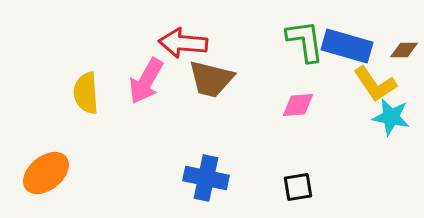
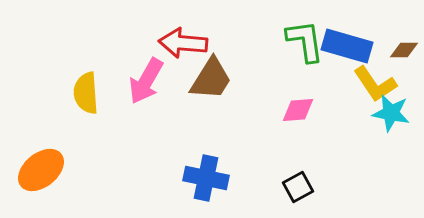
brown trapezoid: rotated 72 degrees counterclockwise
pink diamond: moved 5 px down
cyan star: moved 4 px up
orange ellipse: moved 5 px left, 3 px up
black square: rotated 20 degrees counterclockwise
